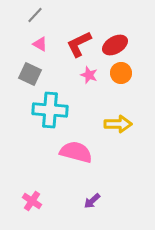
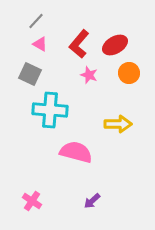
gray line: moved 1 px right, 6 px down
red L-shape: rotated 24 degrees counterclockwise
orange circle: moved 8 px right
